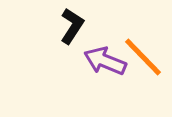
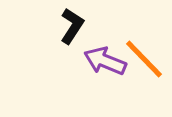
orange line: moved 1 px right, 2 px down
